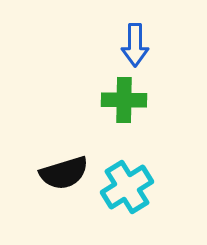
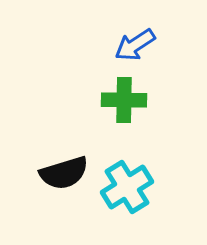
blue arrow: rotated 57 degrees clockwise
